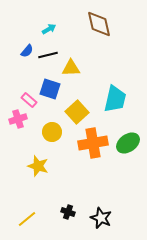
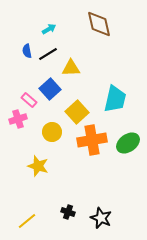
blue semicircle: rotated 128 degrees clockwise
black line: moved 1 px up; rotated 18 degrees counterclockwise
blue square: rotated 30 degrees clockwise
orange cross: moved 1 px left, 3 px up
yellow line: moved 2 px down
